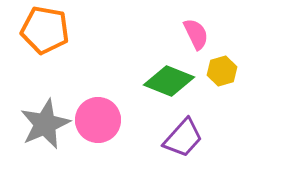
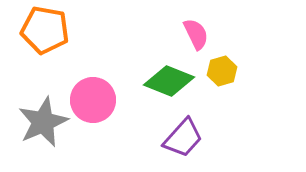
pink circle: moved 5 px left, 20 px up
gray star: moved 2 px left, 2 px up
